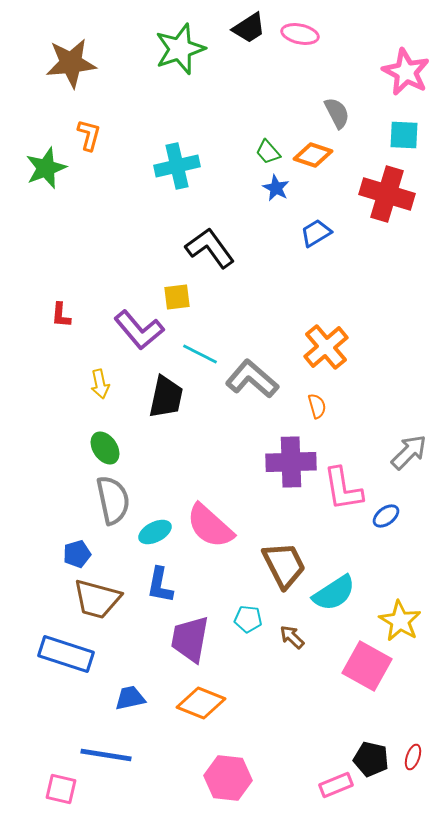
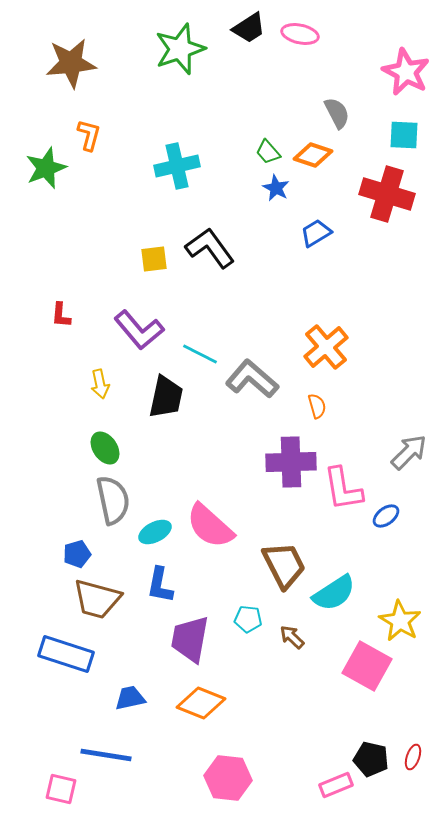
yellow square at (177, 297): moved 23 px left, 38 px up
